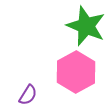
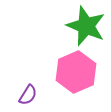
pink hexagon: rotated 6 degrees clockwise
